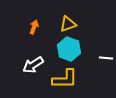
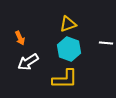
orange arrow: moved 14 px left, 11 px down; rotated 136 degrees clockwise
white line: moved 15 px up
white arrow: moved 5 px left, 3 px up
